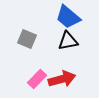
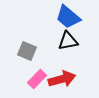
gray square: moved 12 px down
